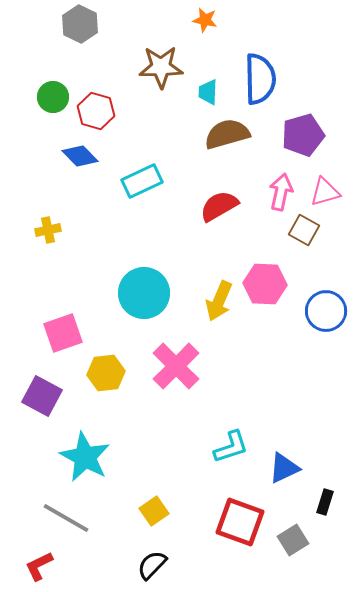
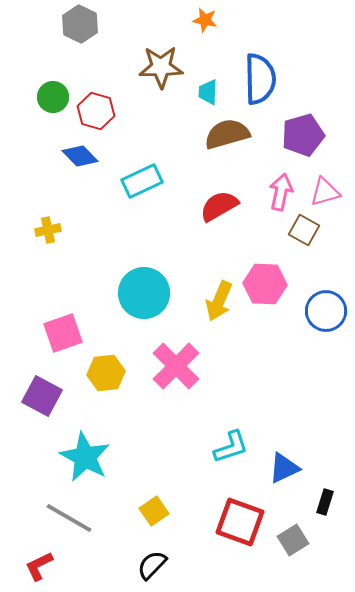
gray line: moved 3 px right
